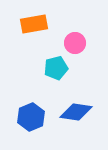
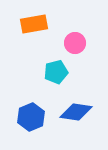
cyan pentagon: moved 4 px down
